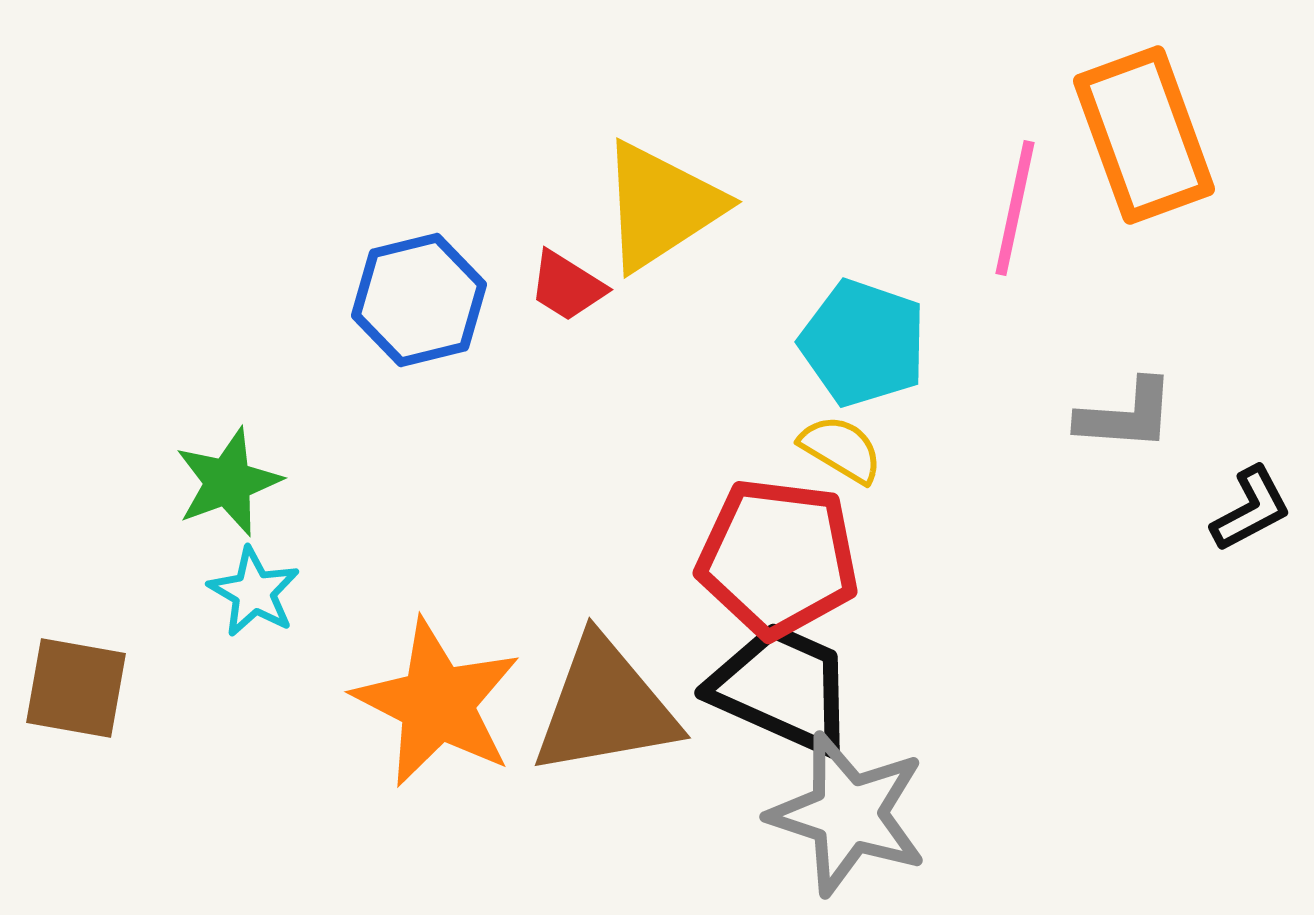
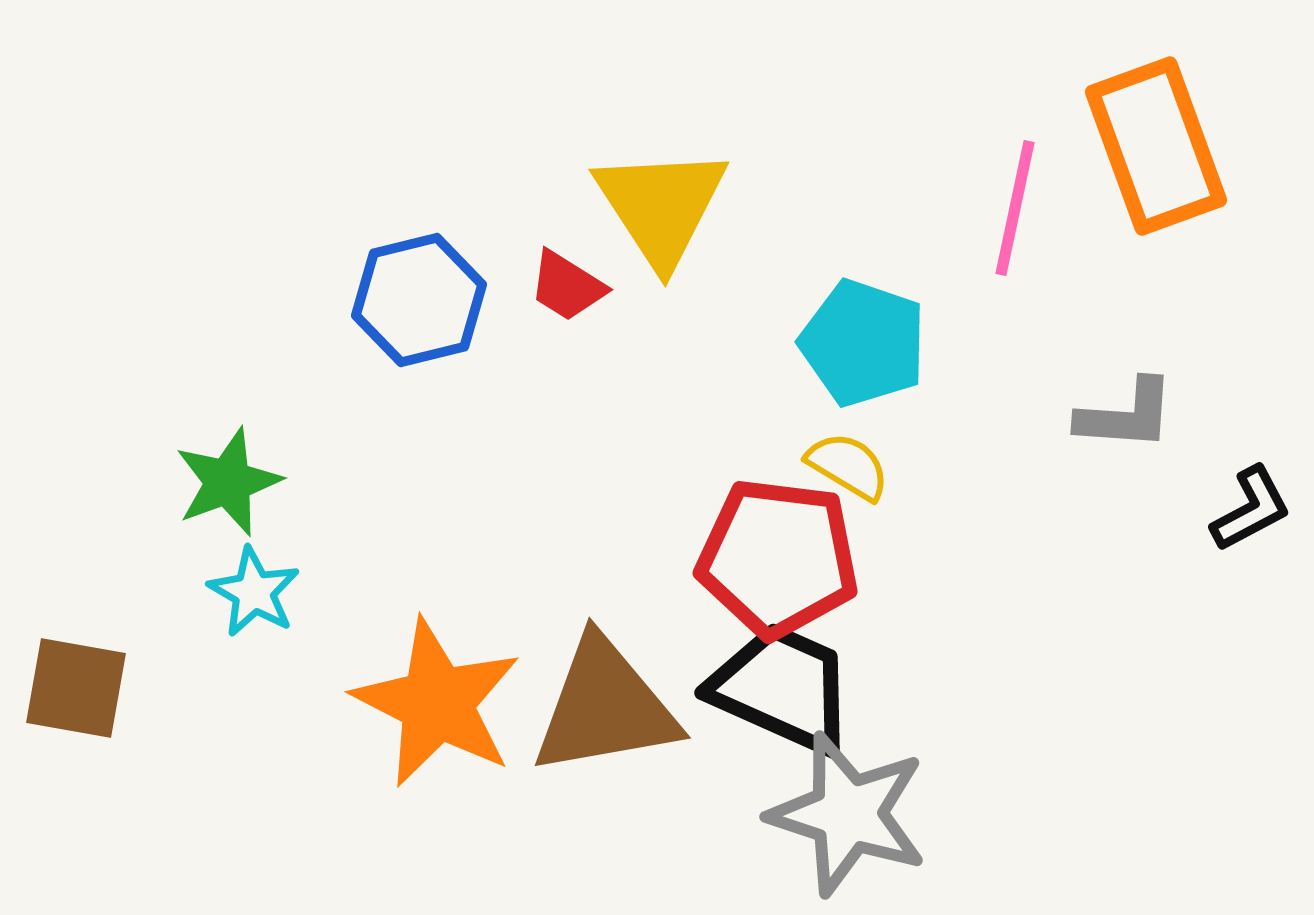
orange rectangle: moved 12 px right, 11 px down
yellow triangle: rotated 30 degrees counterclockwise
yellow semicircle: moved 7 px right, 17 px down
